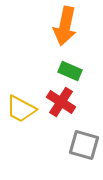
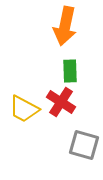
green rectangle: rotated 65 degrees clockwise
yellow trapezoid: moved 3 px right
